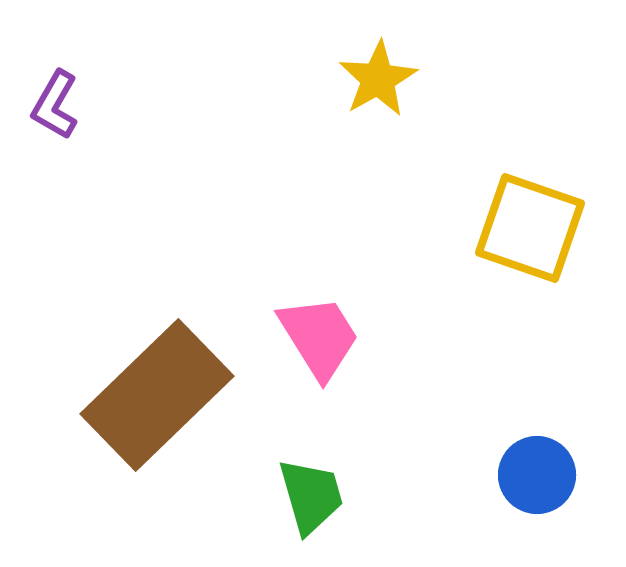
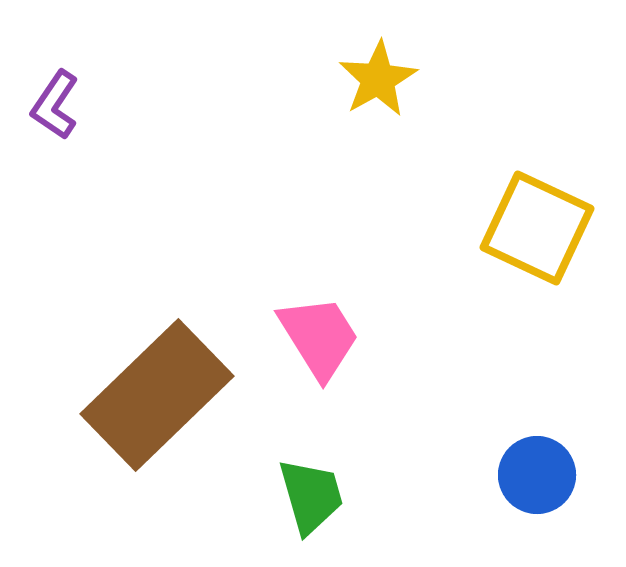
purple L-shape: rotated 4 degrees clockwise
yellow square: moved 7 px right; rotated 6 degrees clockwise
